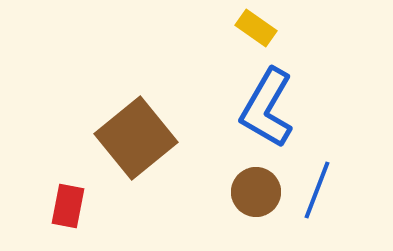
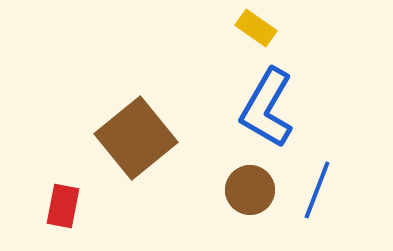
brown circle: moved 6 px left, 2 px up
red rectangle: moved 5 px left
